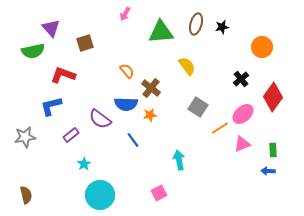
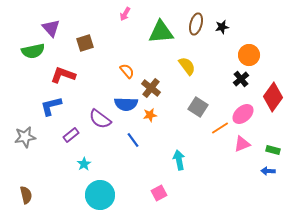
orange circle: moved 13 px left, 8 px down
green rectangle: rotated 72 degrees counterclockwise
